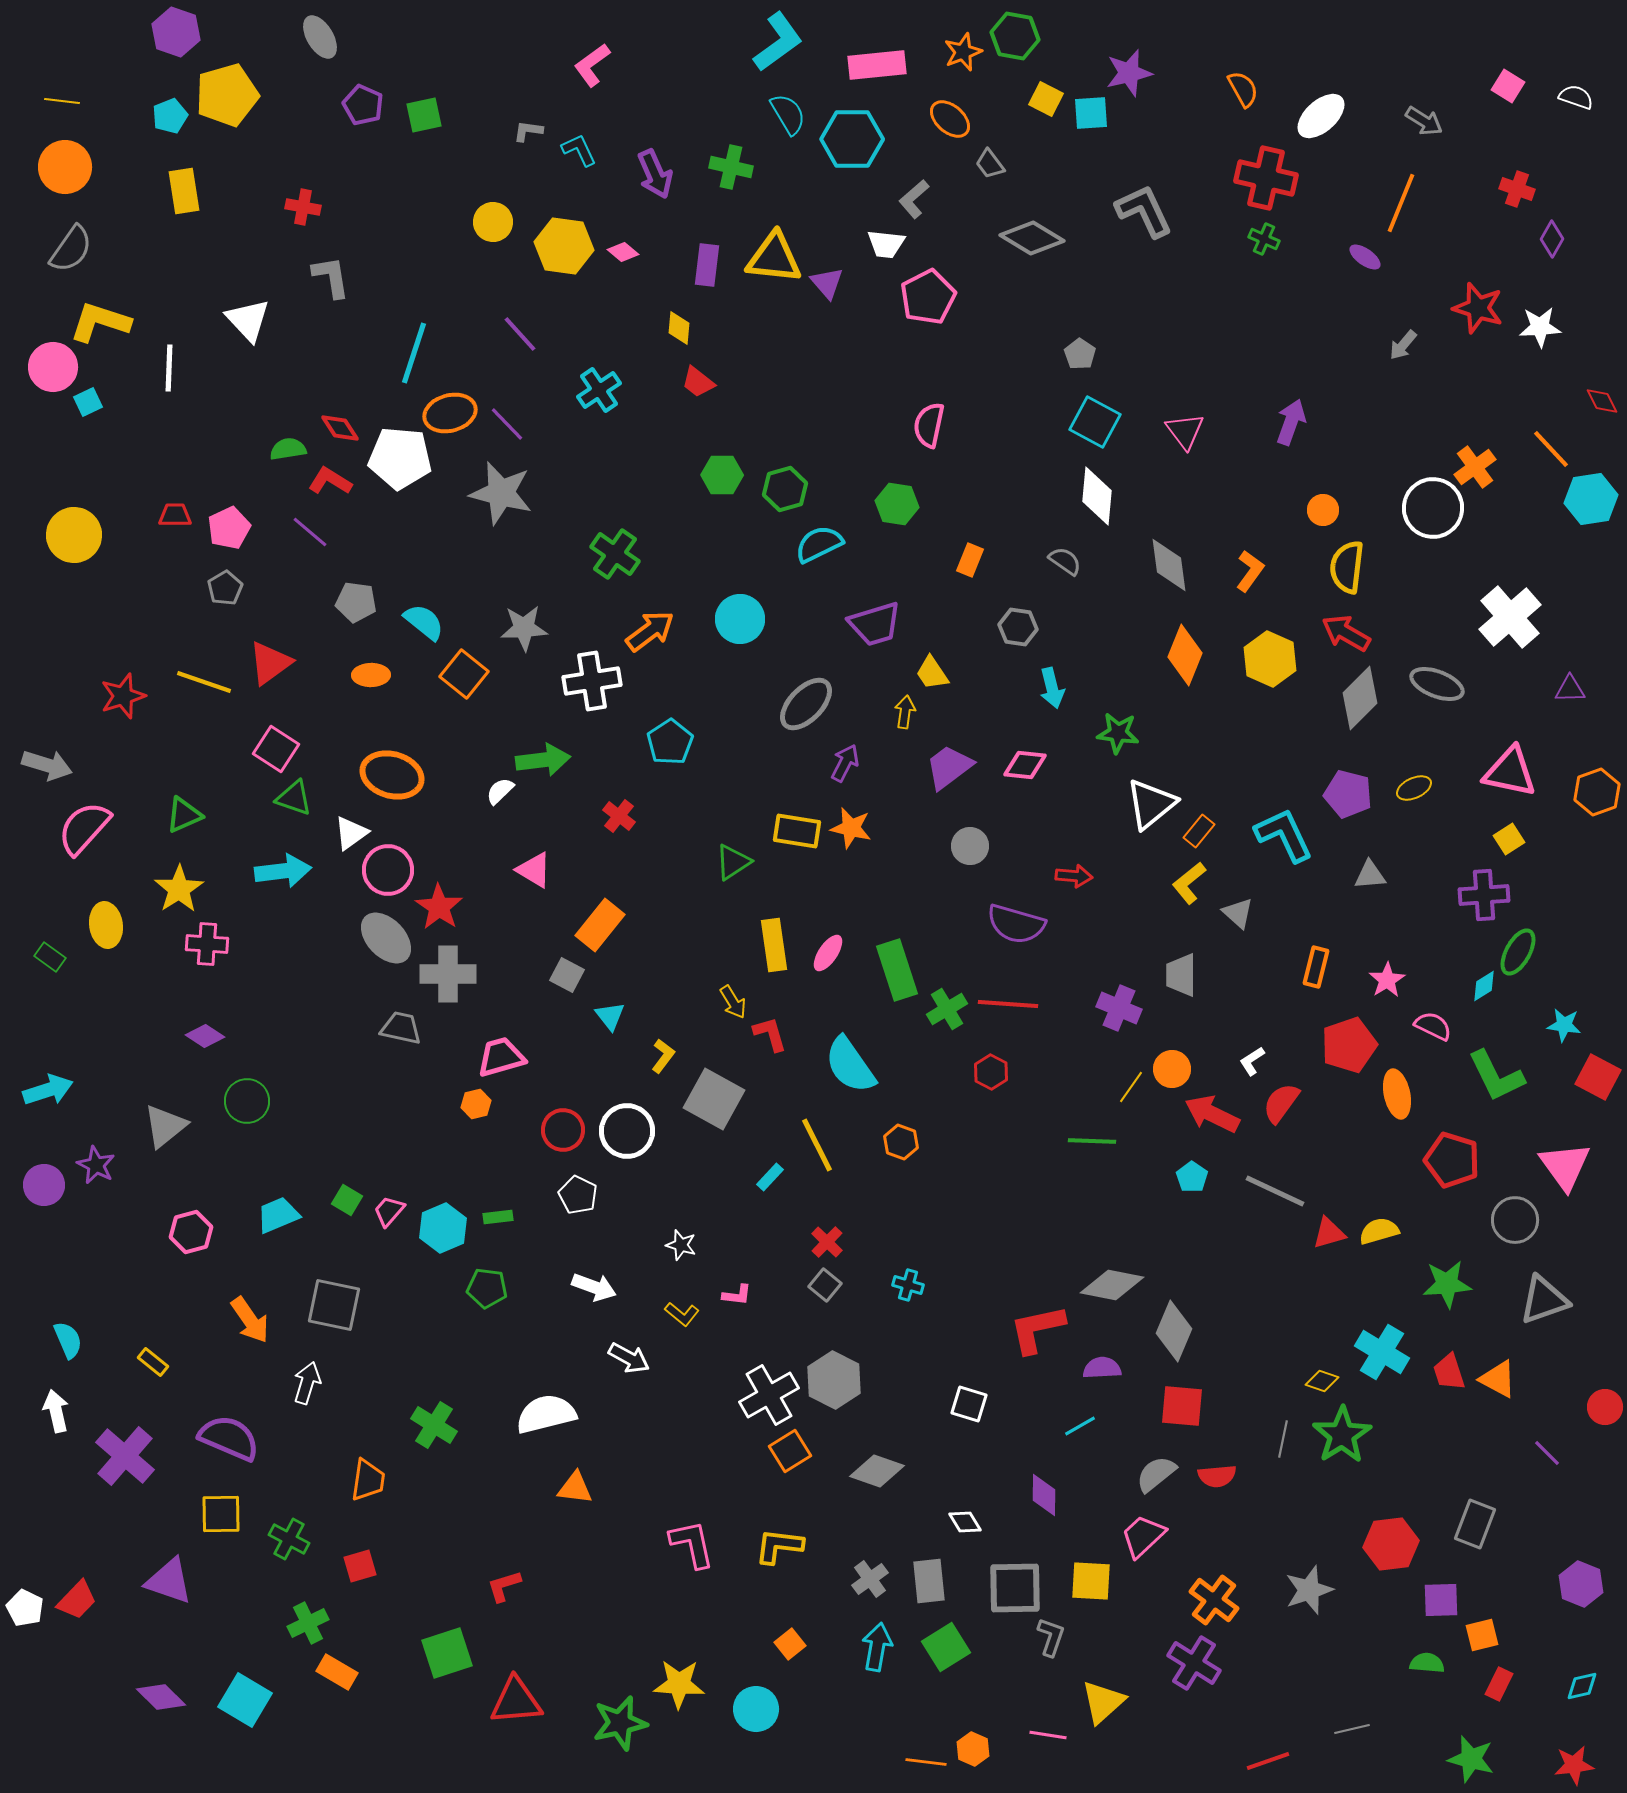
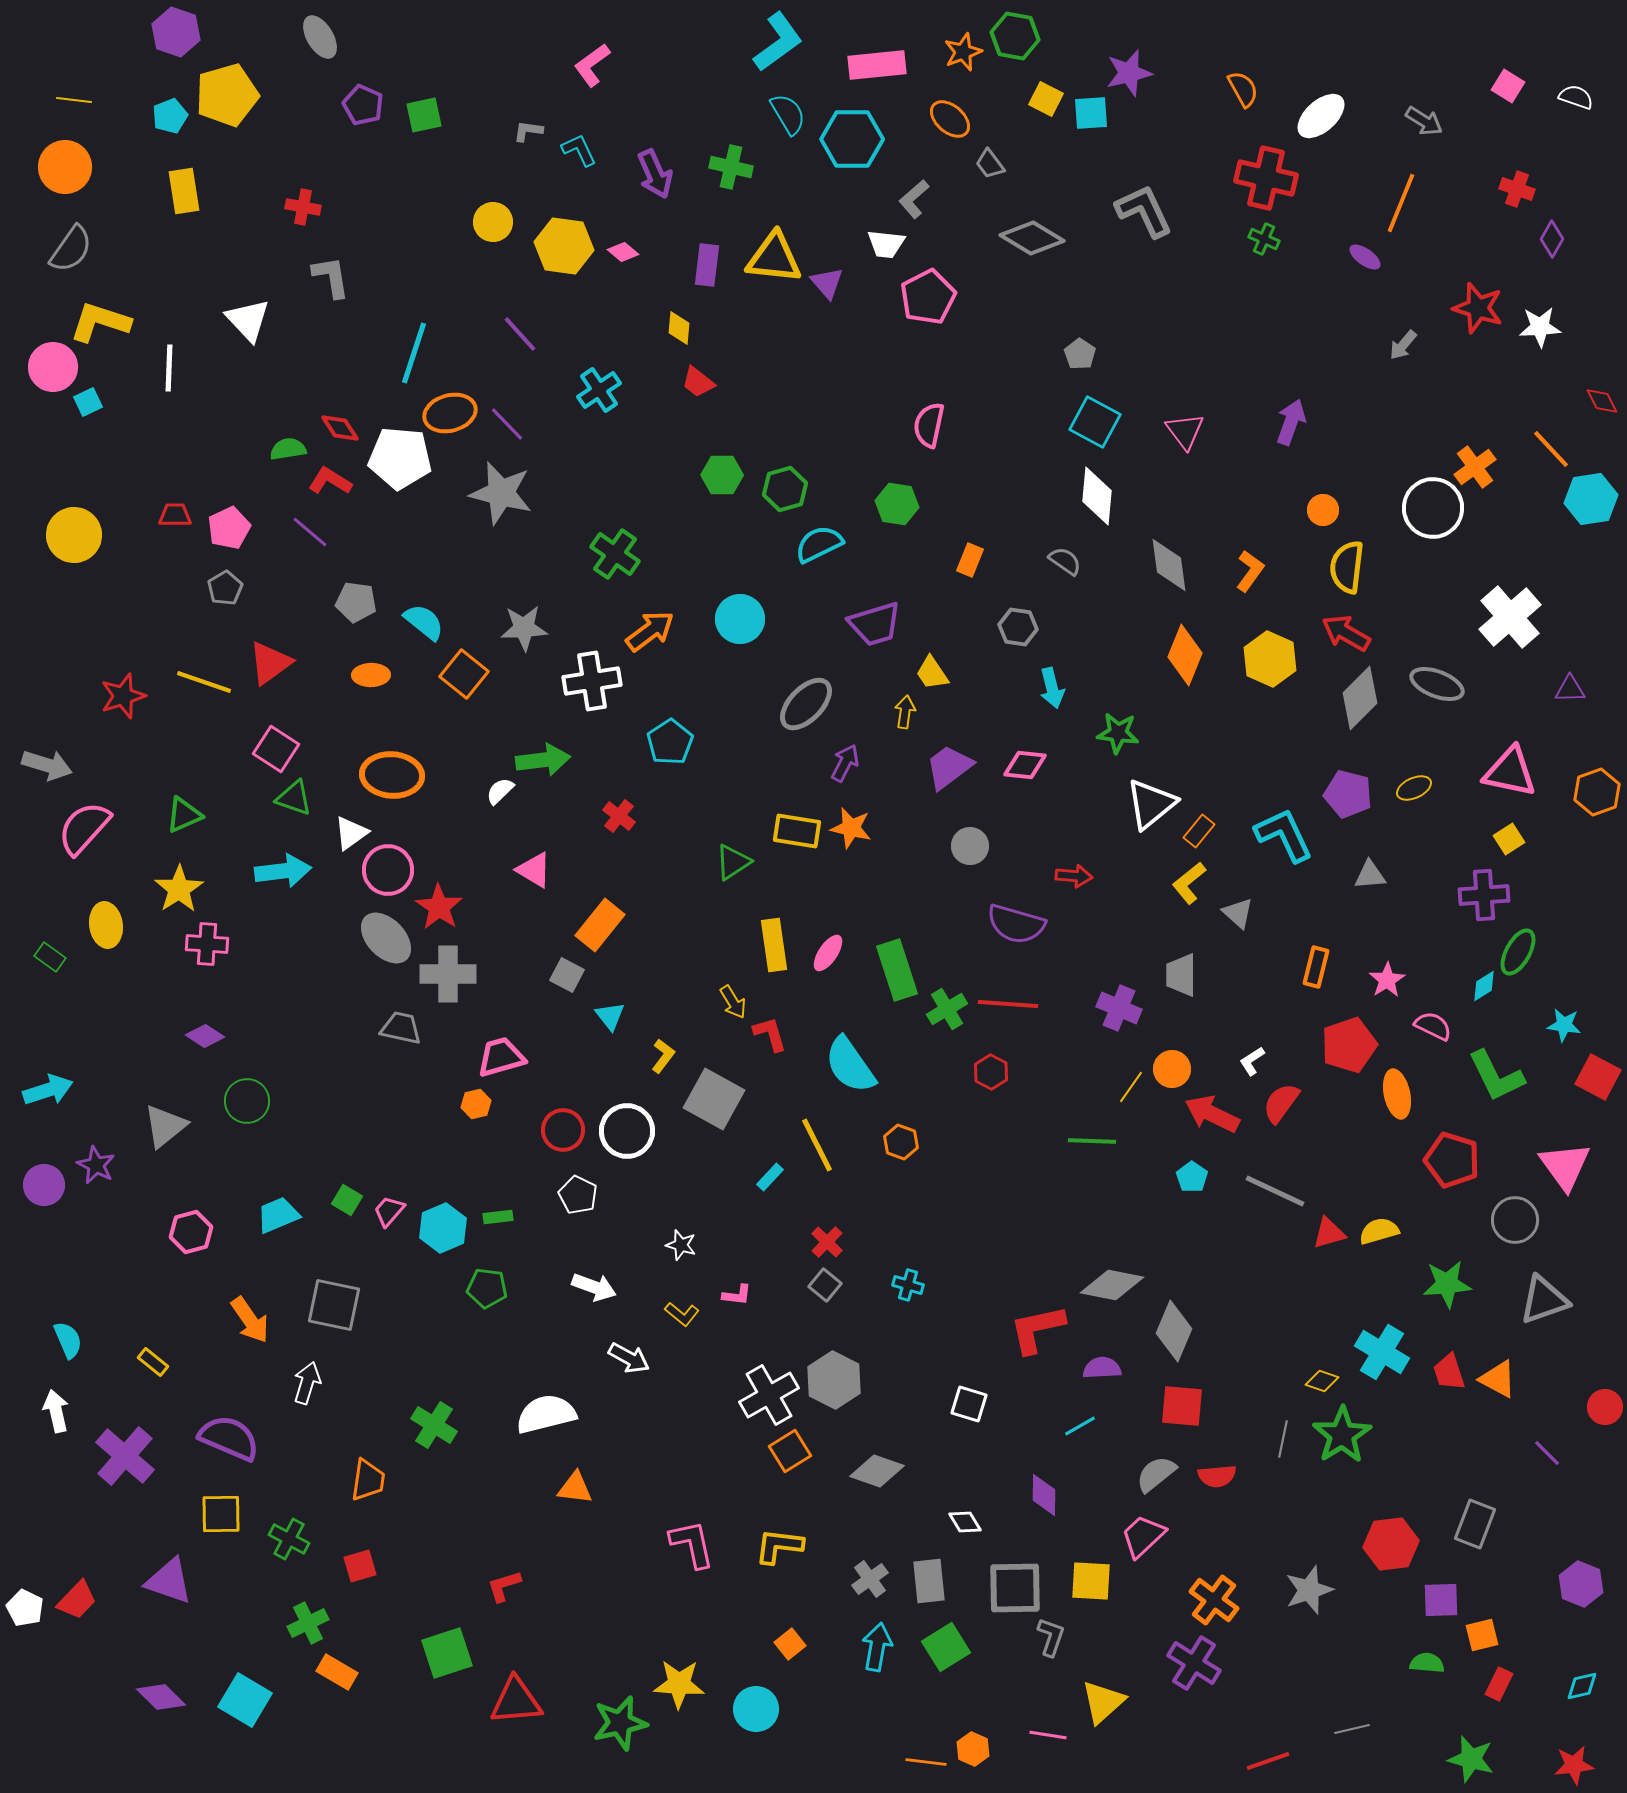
yellow line at (62, 101): moved 12 px right, 1 px up
orange ellipse at (392, 775): rotated 12 degrees counterclockwise
